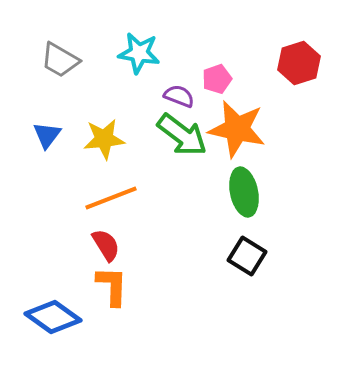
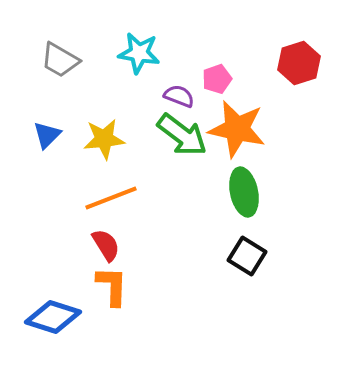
blue triangle: rotated 8 degrees clockwise
blue diamond: rotated 18 degrees counterclockwise
